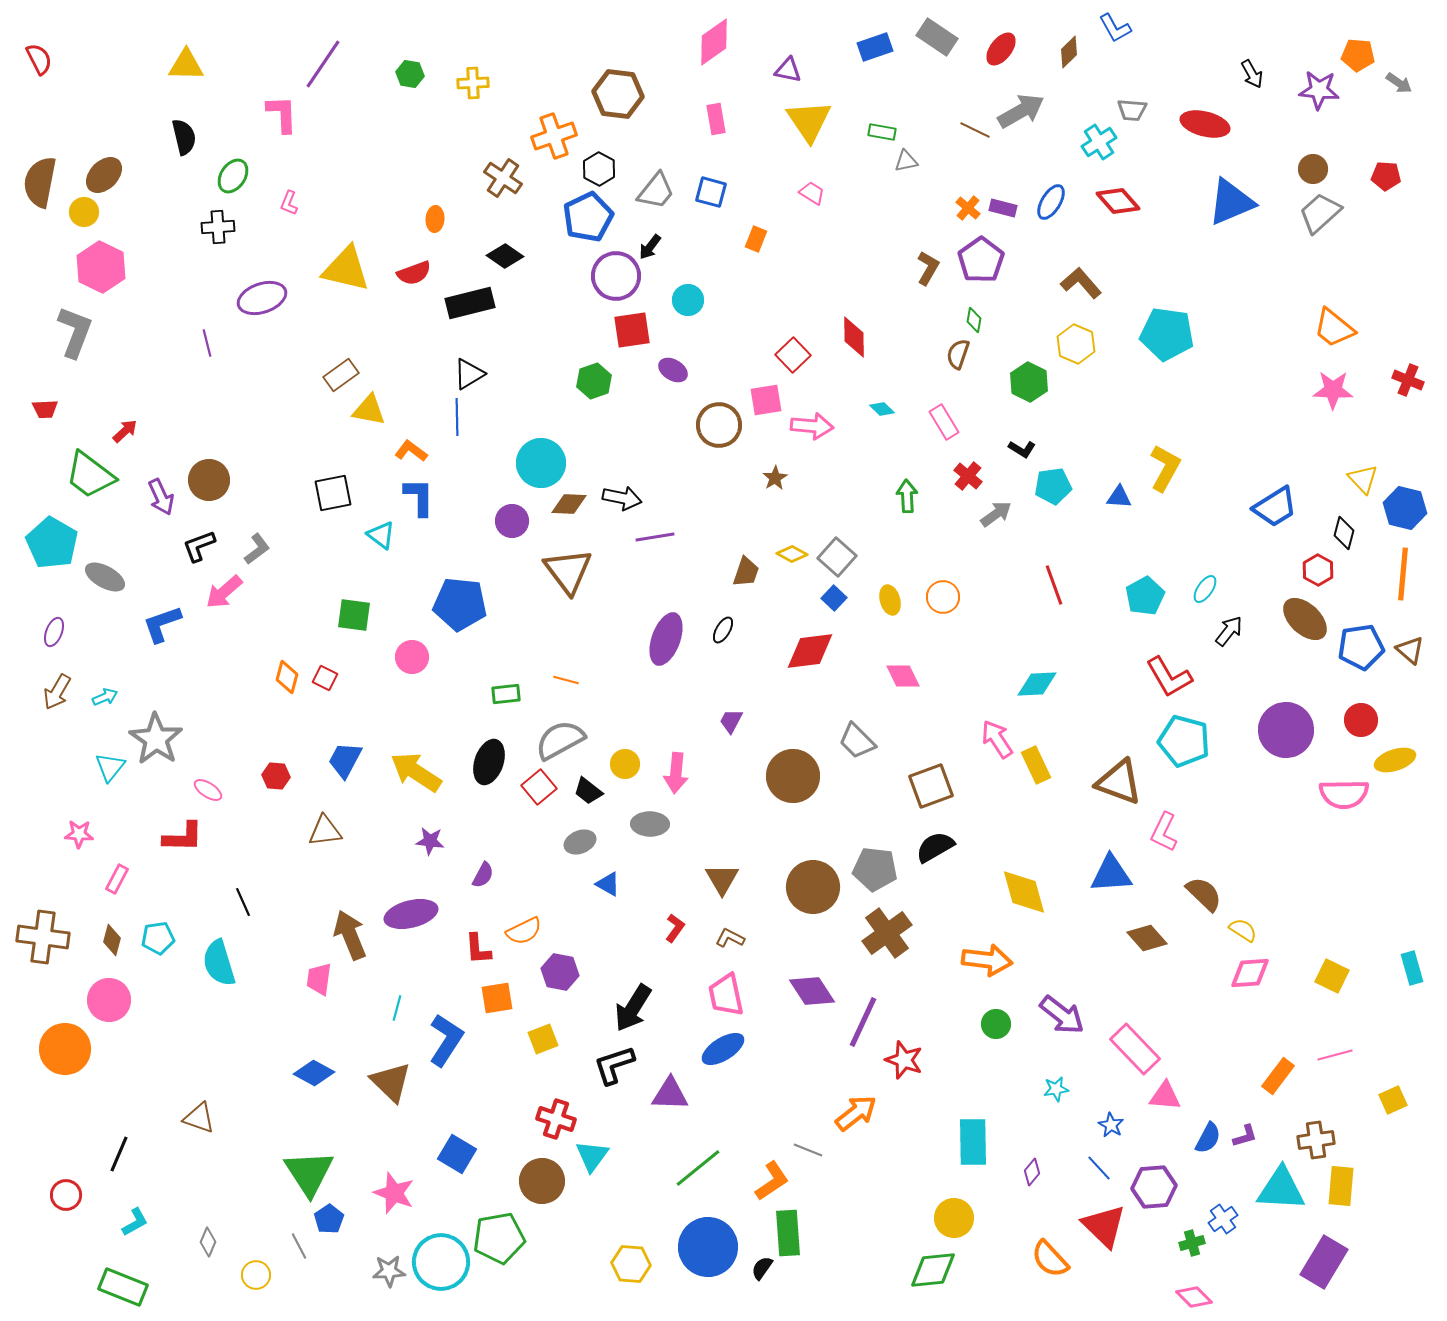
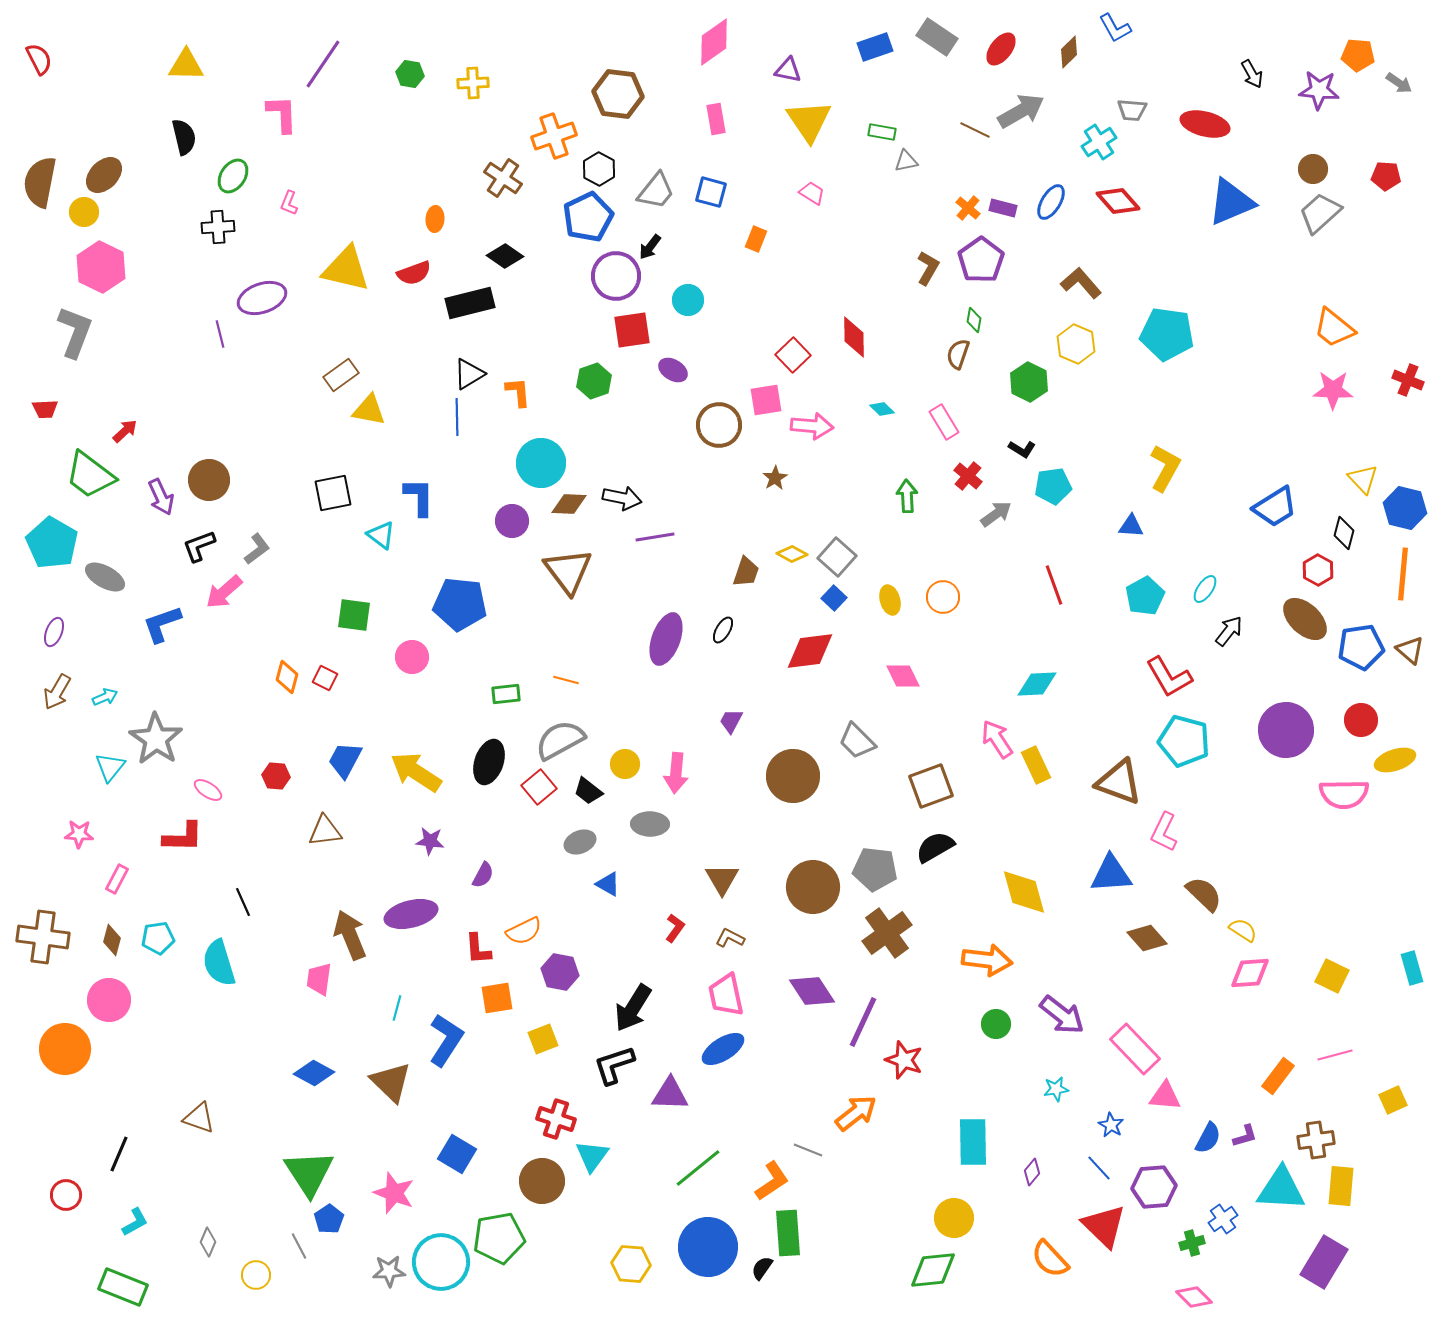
purple line at (207, 343): moved 13 px right, 9 px up
orange L-shape at (411, 451): moved 107 px right, 59 px up; rotated 48 degrees clockwise
blue triangle at (1119, 497): moved 12 px right, 29 px down
